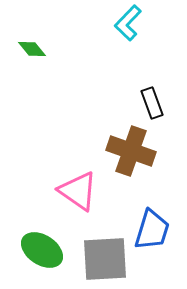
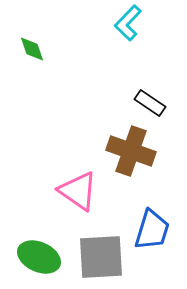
green diamond: rotated 20 degrees clockwise
black rectangle: moved 2 px left; rotated 36 degrees counterclockwise
green ellipse: moved 3 px left, 7 px down; rotated 9 degrees counterclockwise
gray square: moved 4 px left, 2 px up
